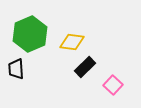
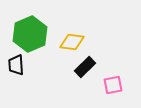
black trapezoid: moved 4 px up
pink square: rotated 36 degrees clockwise
